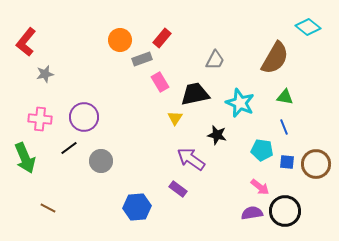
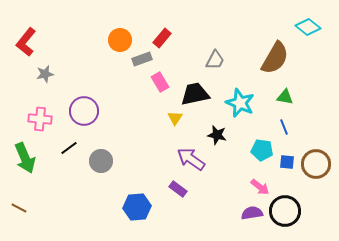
purple circle: moved 6 px up
brown line: moved 29 px left
